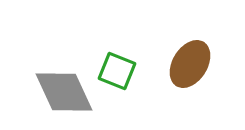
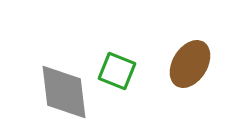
gray diamond: rotated 18 degrees clockwise
